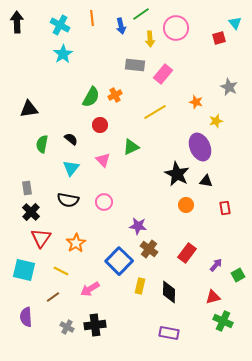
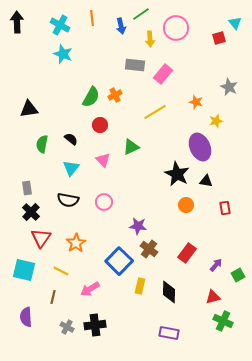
cyan star at (63, 54): rotated 18 degrees counterclockwise
brown line at (53, 297): rotated 40 degrees counterclockwise
